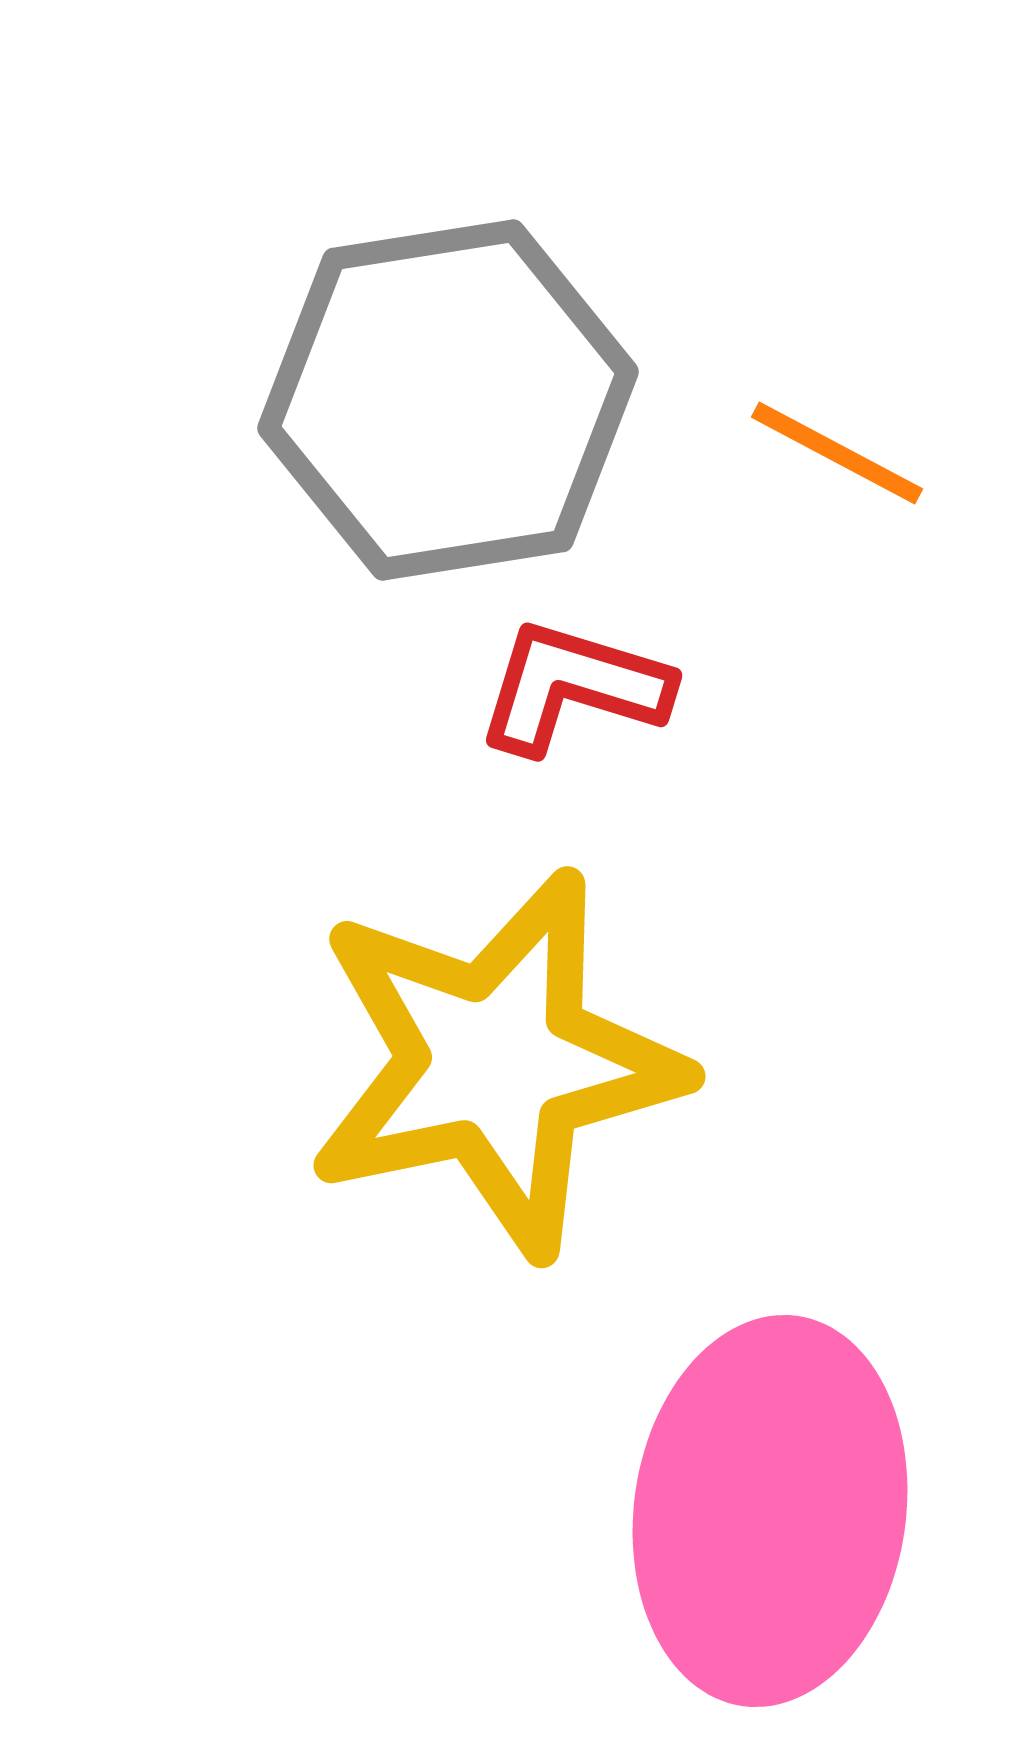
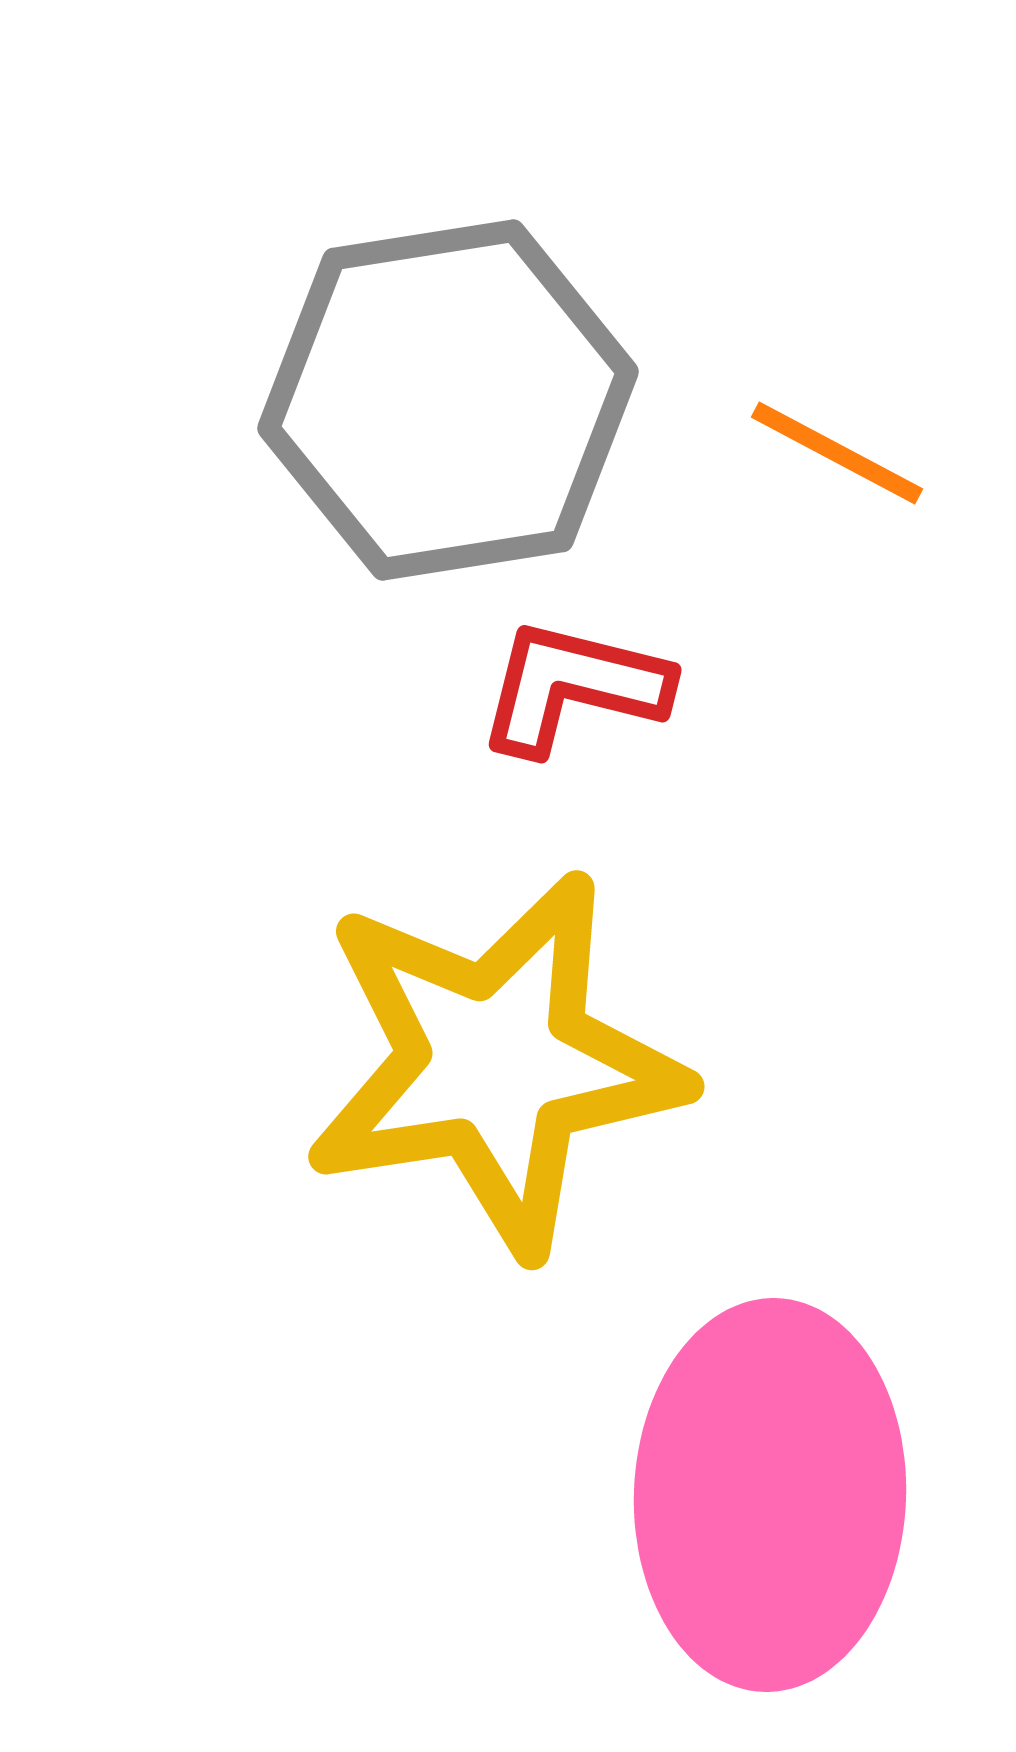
red L-shape: rotated 3 degrees counterclockwise
yellow star: rotated 3 degrees clockwise
pink ellipse: moved 16 px up; rotated 6 degrees counterclockwise
